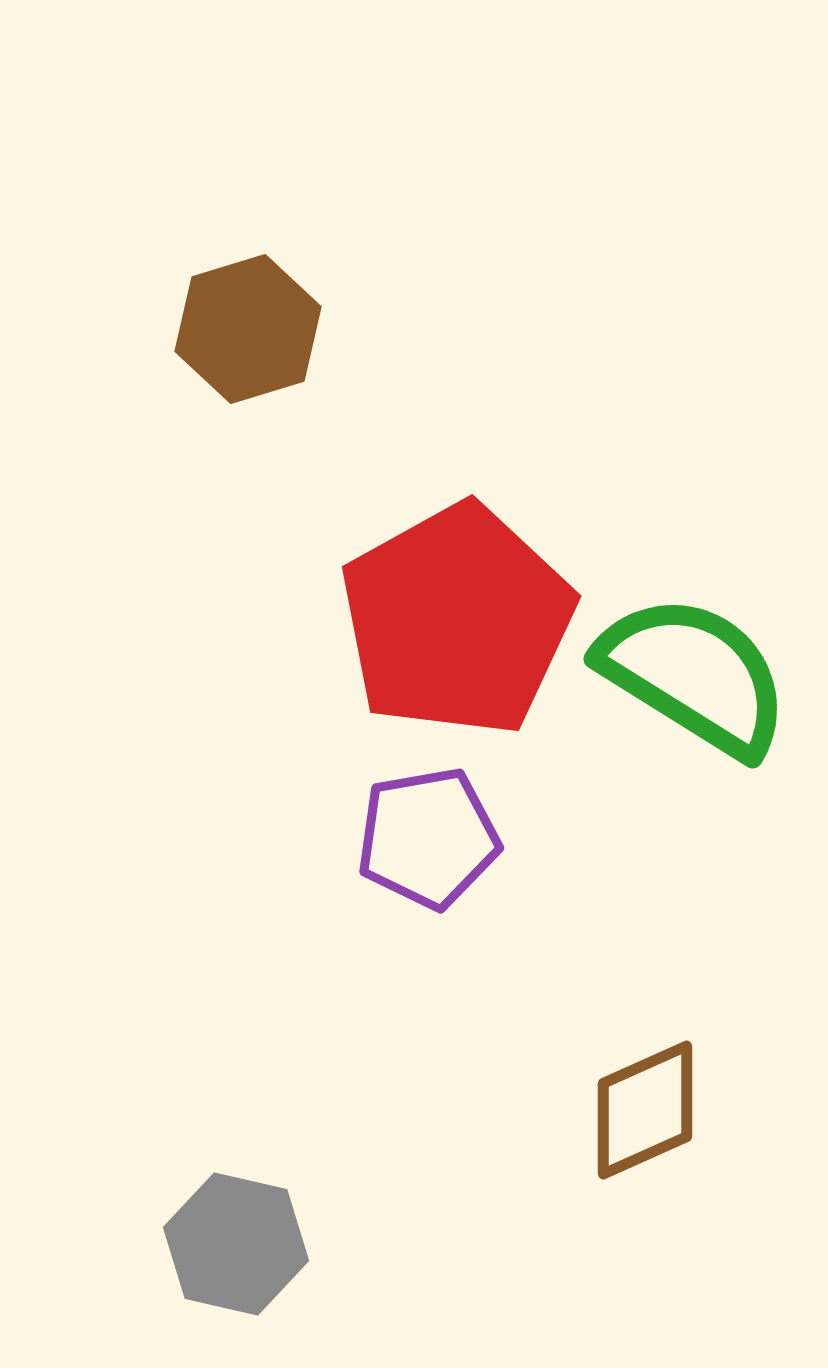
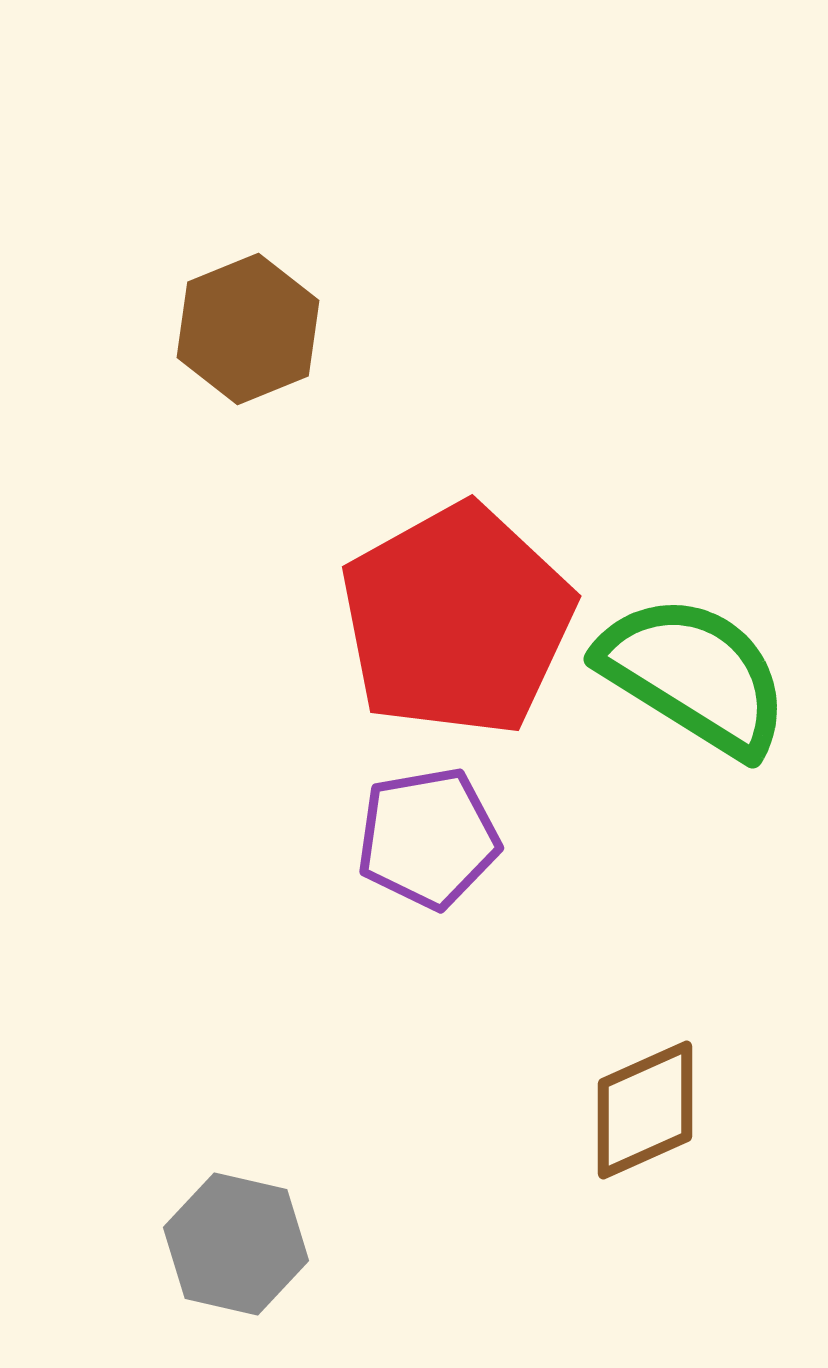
brown hexagon: rotated 5 degrees counterclockwise
